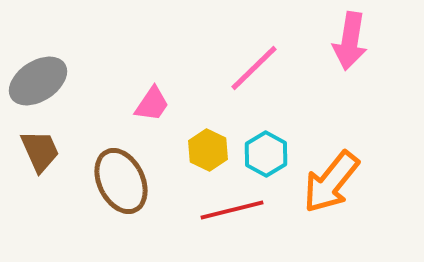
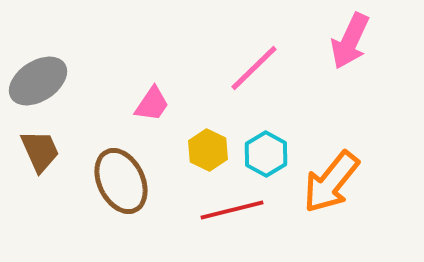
pink arrow: rotated 16 degrees clockwise
